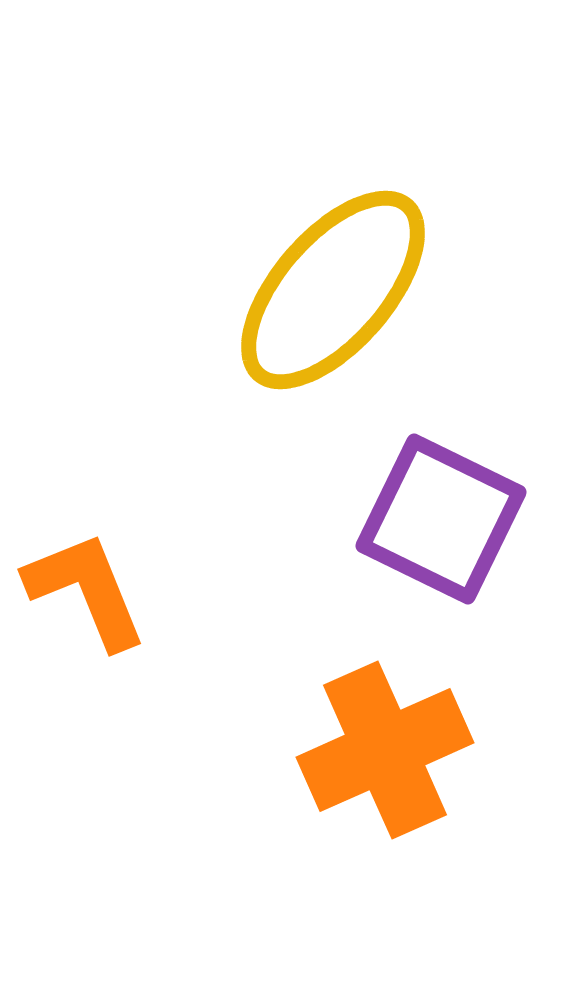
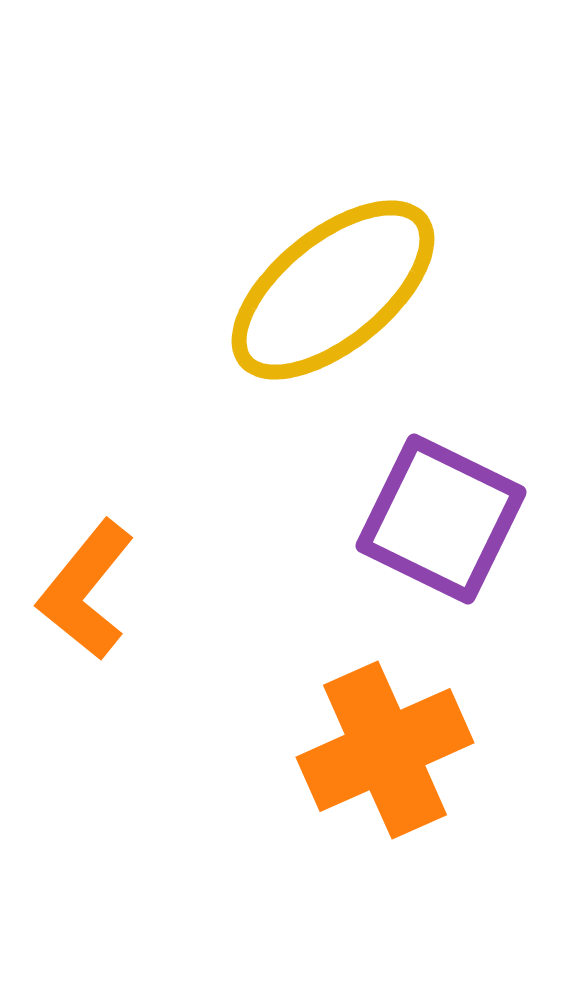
yellow ellipse: rotated 10 degrees clockwise
orange L-shape: rotated 119 degrees counterclockwise
